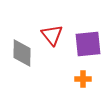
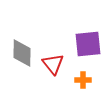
red triangle: moved 1 px right, 29 px down
orange cross: moved 1 px down
